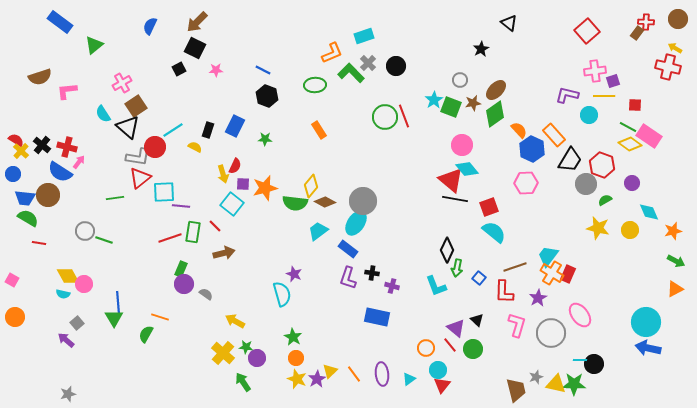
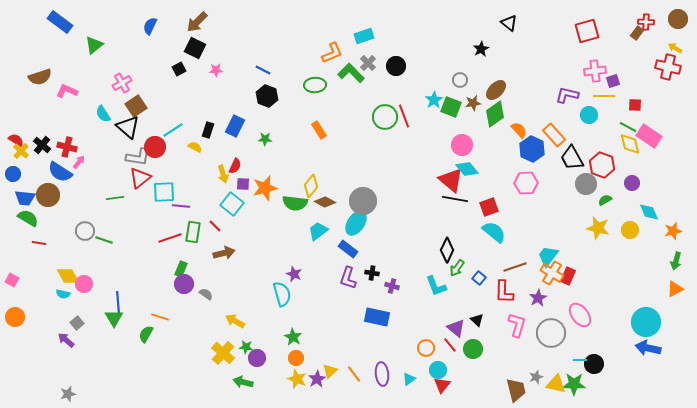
red square at (587, 31): rotated 25 degrees clockwise
pink L-shape at (67, 91): rotated 30 degrees clockwise
yellow diamond at (630, 144): rotated 40 degrees clockwise
black trapezoid at (570, 160): moved 2 px right, 2 px up; rotated 120 degrees clockwise
green arrow at (676, 261): rotated 78 degrees clockwise
green arrow at (457, 268): rotated 24 degrees clockwise
red rectangle at (568, 274): moved 2 px down
green arrow at (243, 382): rotated 42 degrees counterclockwise
